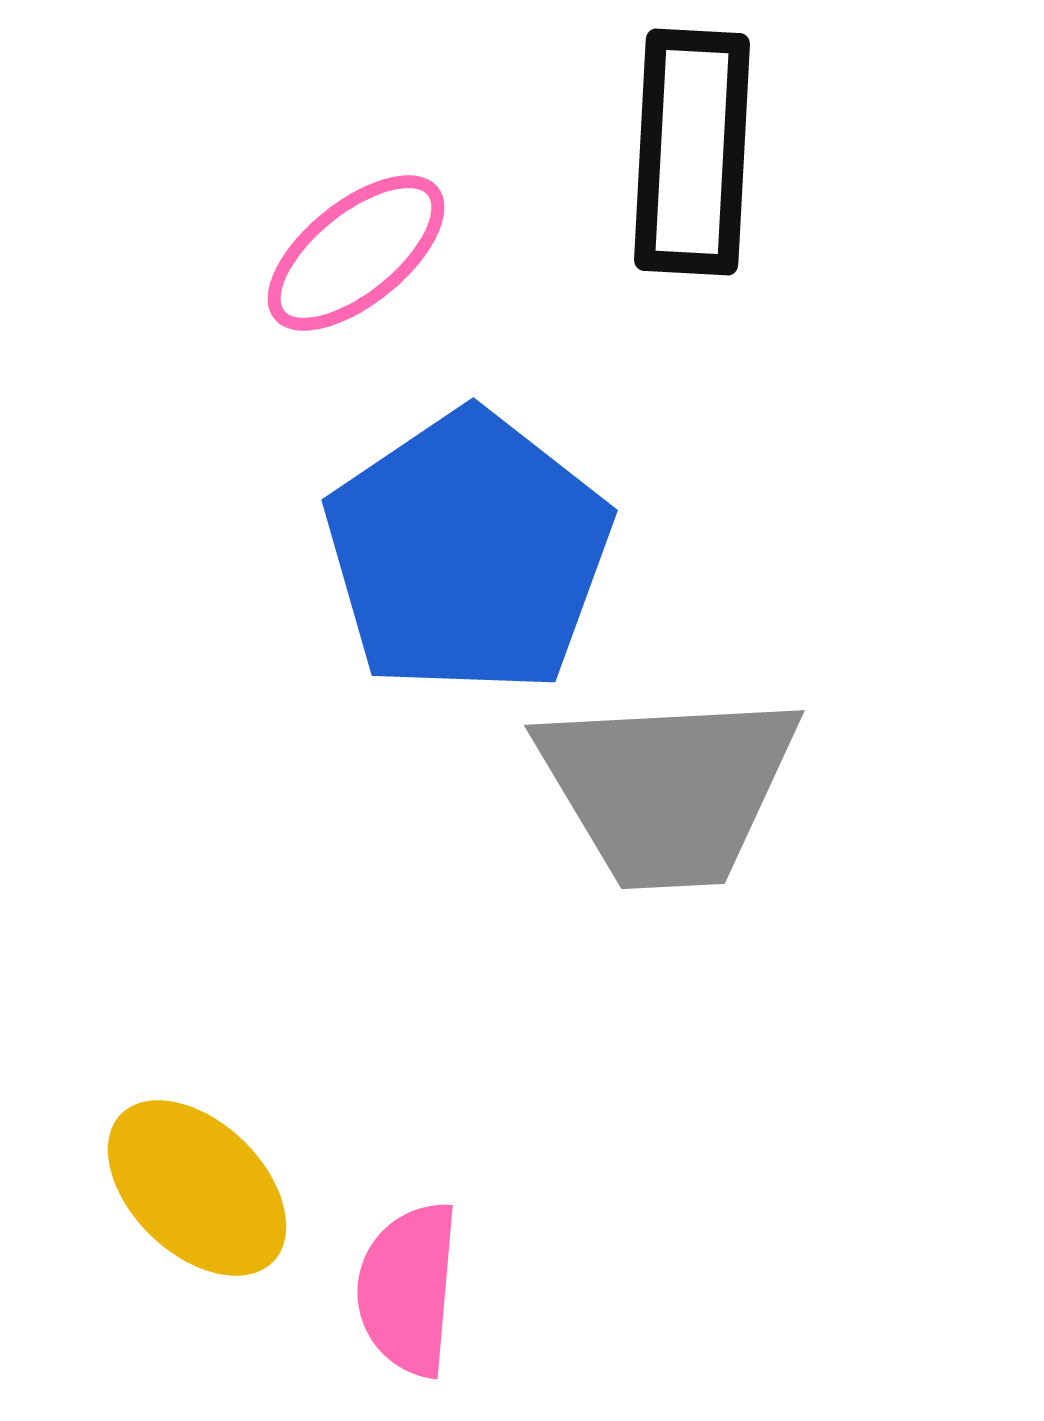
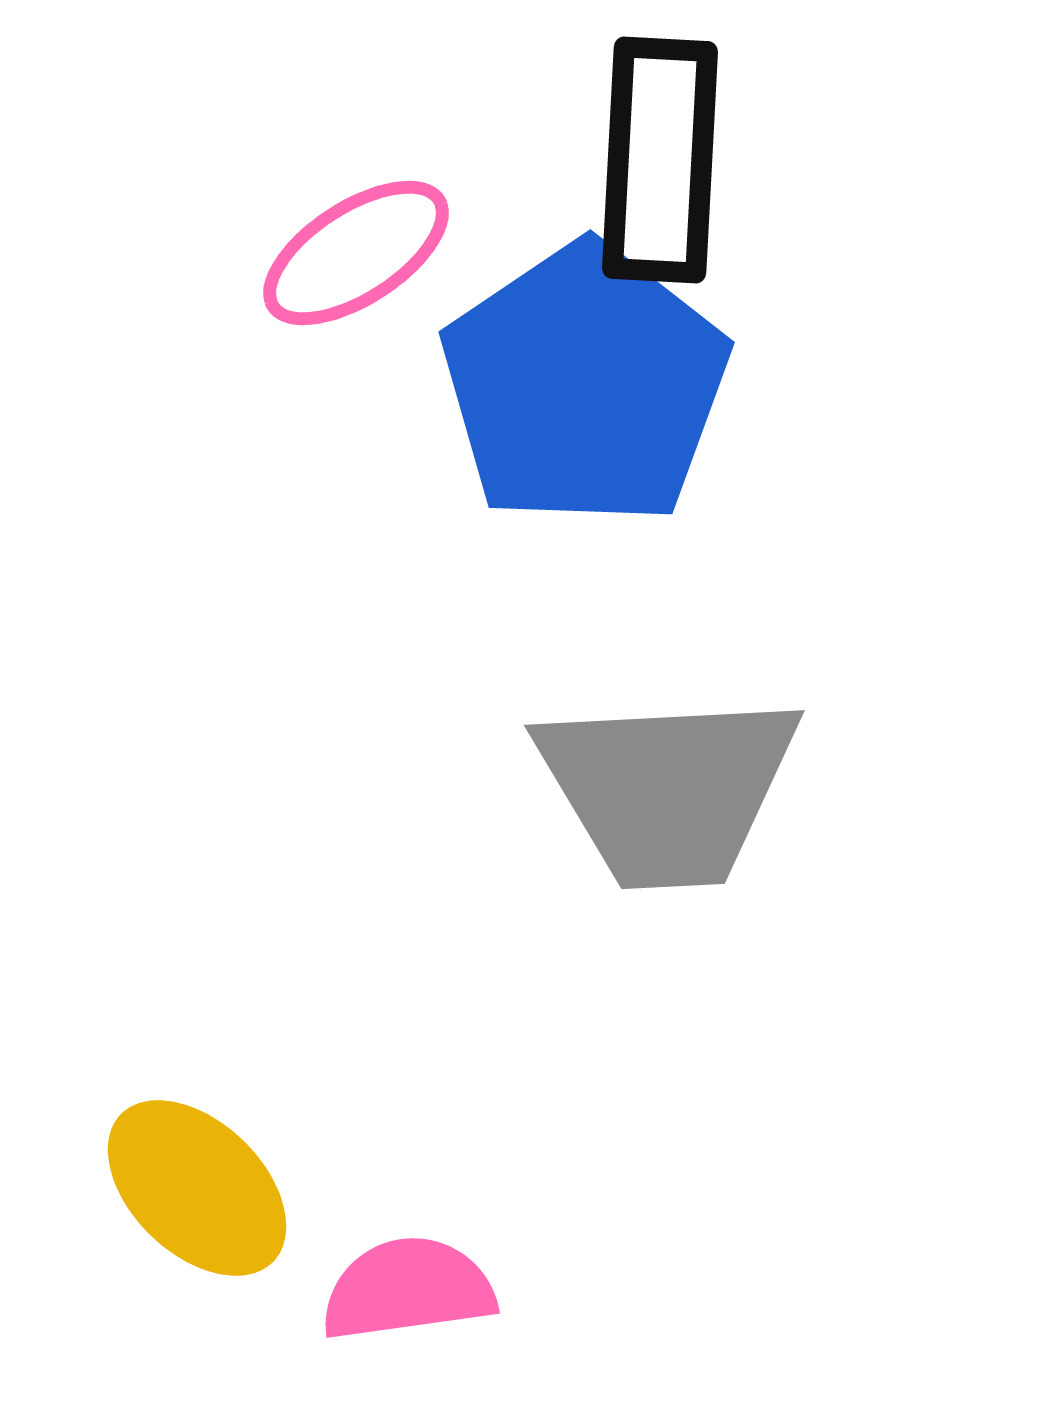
black rectangle: moved 32 px left, 8 px down
pink ellipse: rotated 6 degrees clockwise
blue pentagon: moved 117 px right, 168 px up
pink semicircle: rotated 77 degrees clockwise
